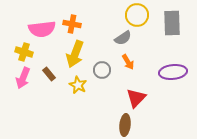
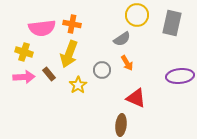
gray rectangle: rotated 15 degrees clockwise
pink semicircle: moved 1 px up
gray semicircle: moved 1 px left, 1 px down
yellow arrow: moved 6 px left
orange arrow: moved 1 px left, 1 px down
purple ellipse: moved 7 px right, 4 px down
pink arrow: moved 1 px right, 1 px up; rotated 115 degrees counterclockwise
yellow star: rotated 12 degrees clockwise
red triangle: rotated 50 degrees counterclockwise
brown ellipse: moved 4 px left
